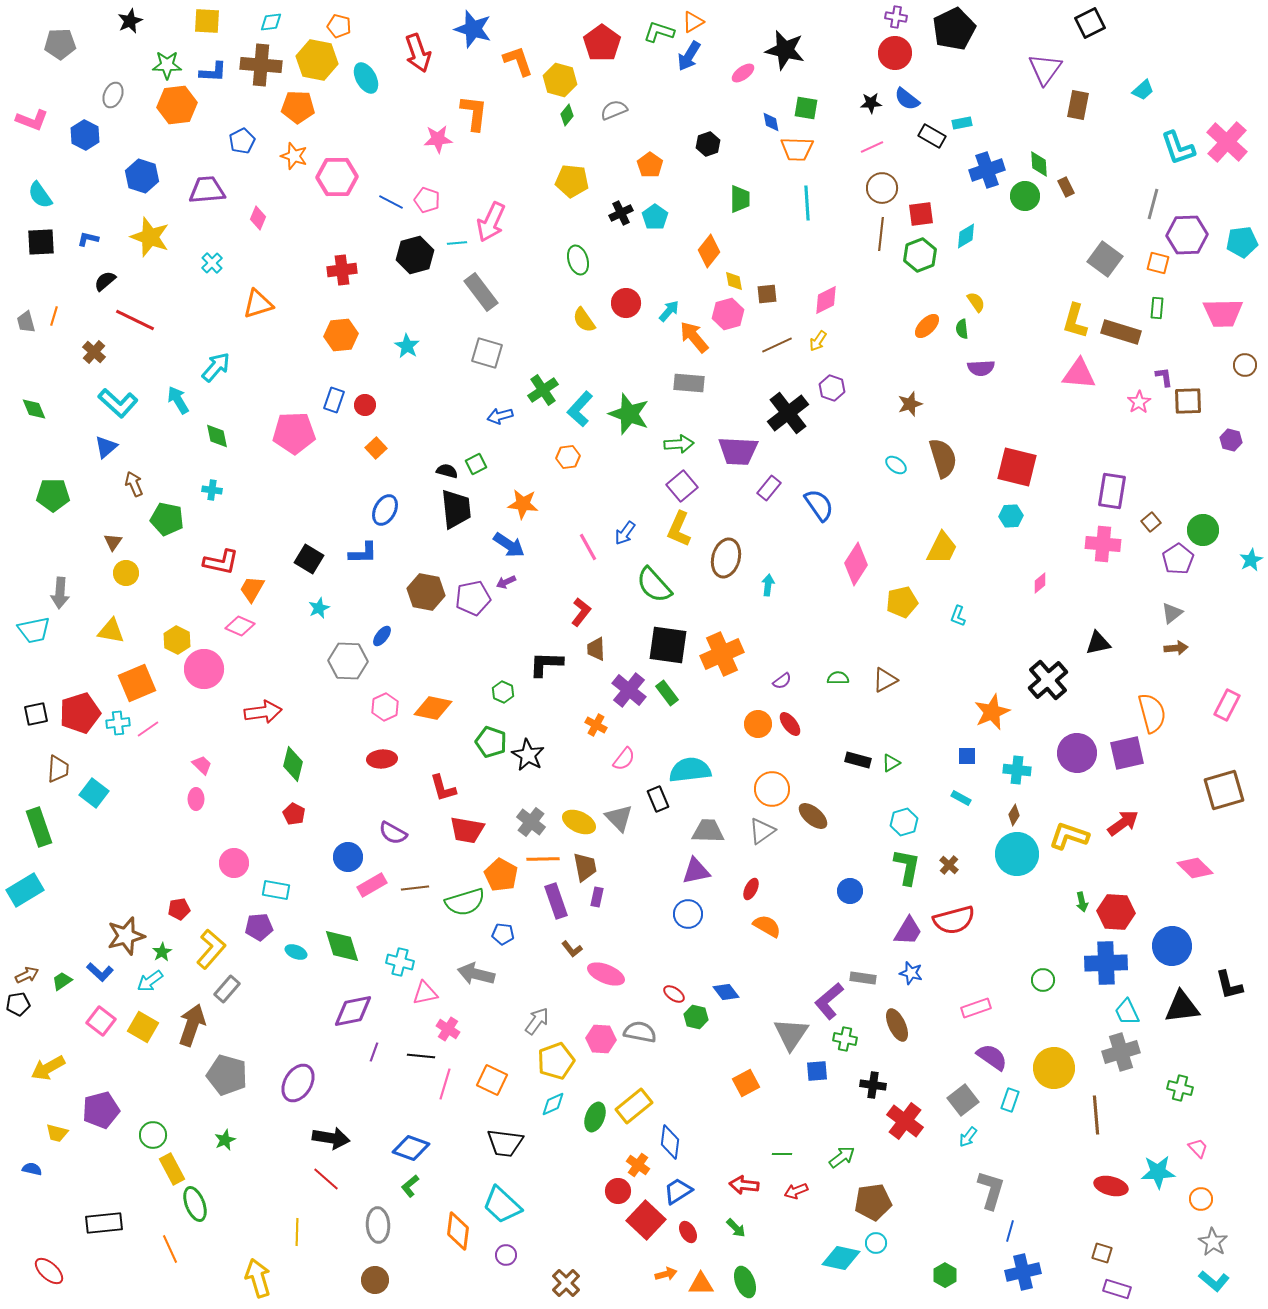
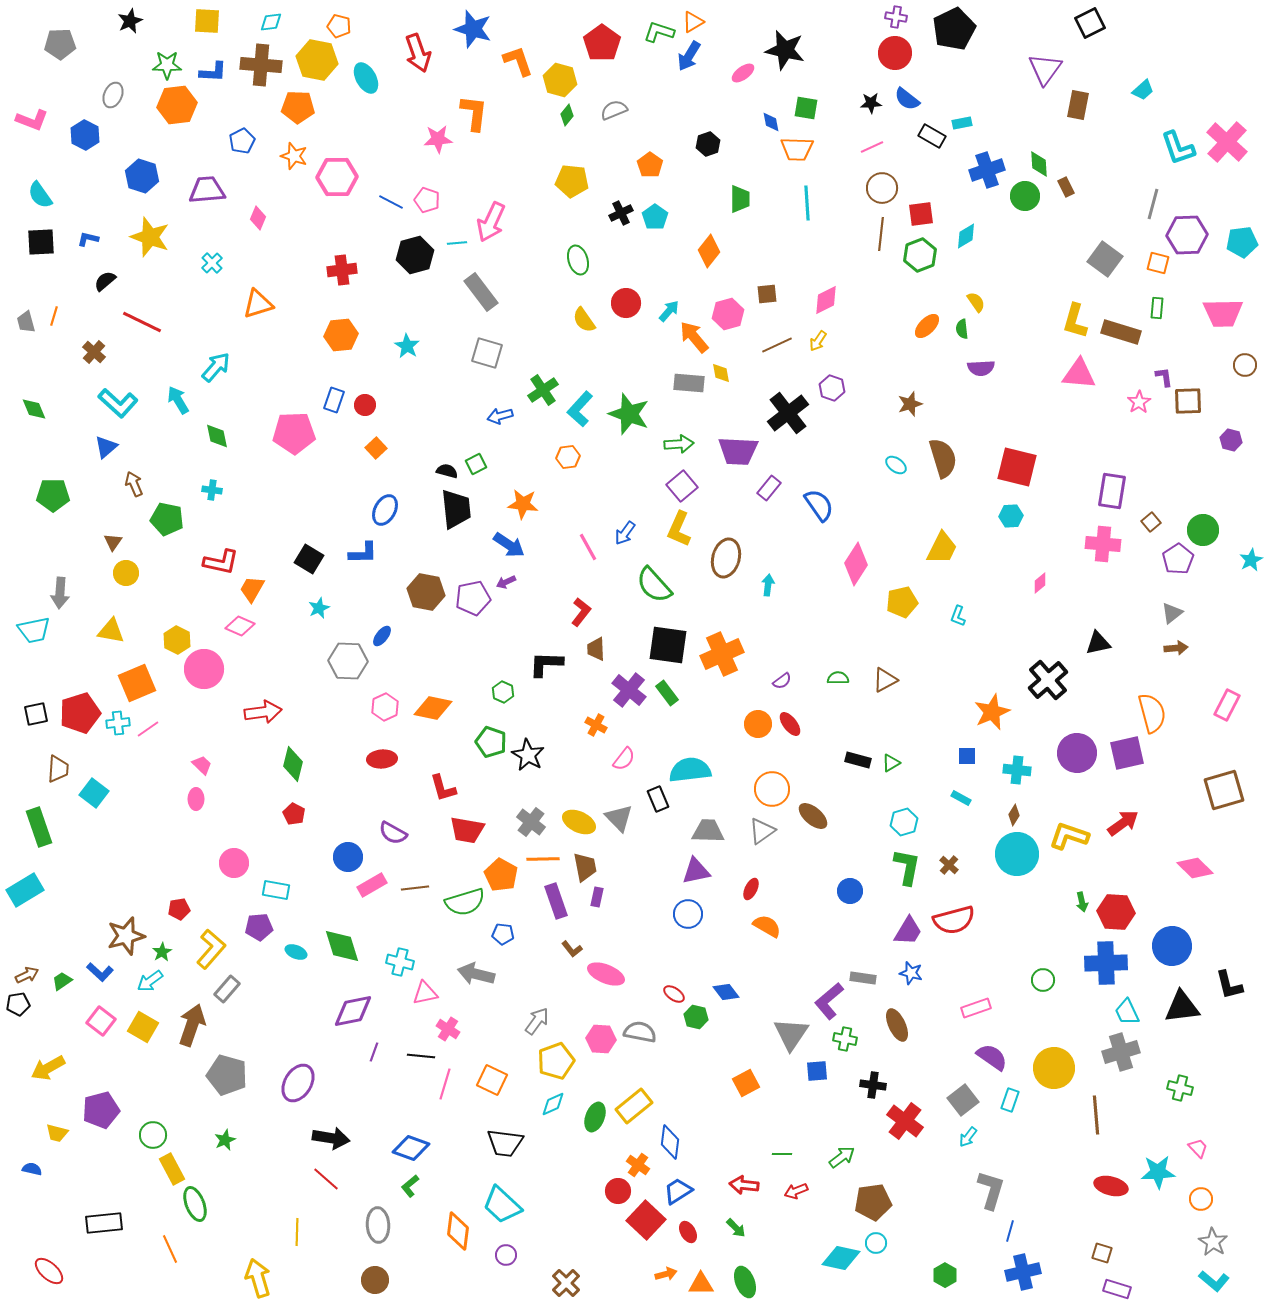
yellow diamond at (734, 281): moved 13 px left, 92 px down
red line at (135, 320): moved 7 px right, 2 px down
